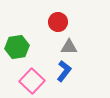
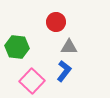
red circle: moved 2 px left
green hexagon: rotated 15 degrees clockwise
